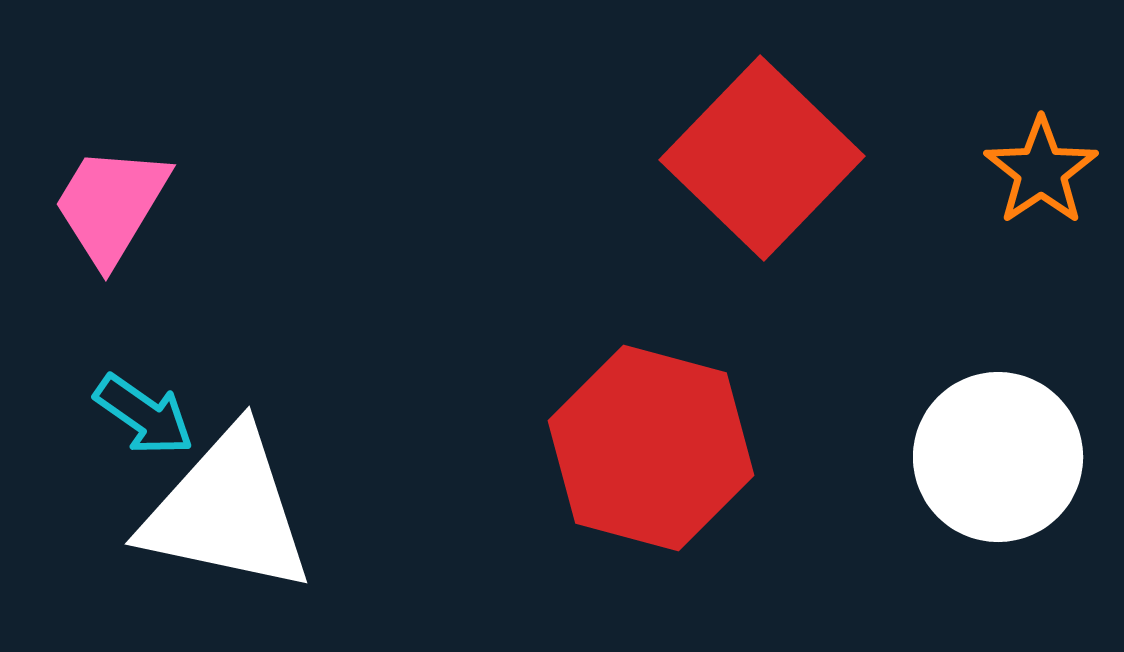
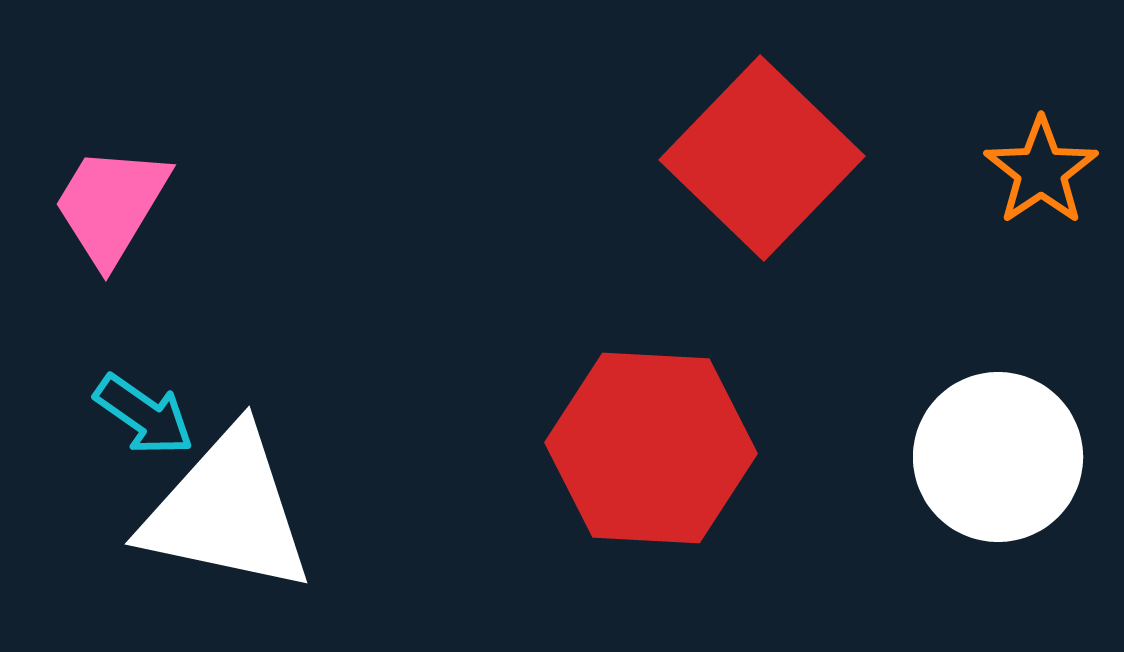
red hexagon: rotated 12 degrees counterclockwise
